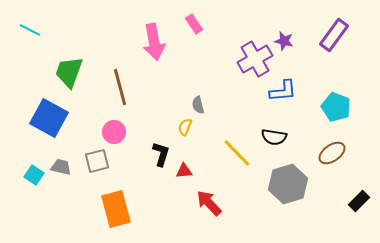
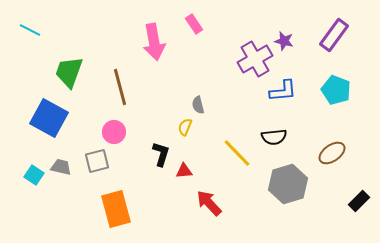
cyan pentagon: moved 17 px up
black semicircle: rotated 15 degrees counterclockwise
